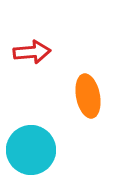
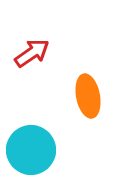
red arrow: moved 1 px down; rotated 30 degrees counterclockwise
